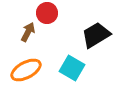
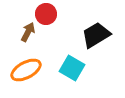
red circle: moved 1 px left, 1 px down
